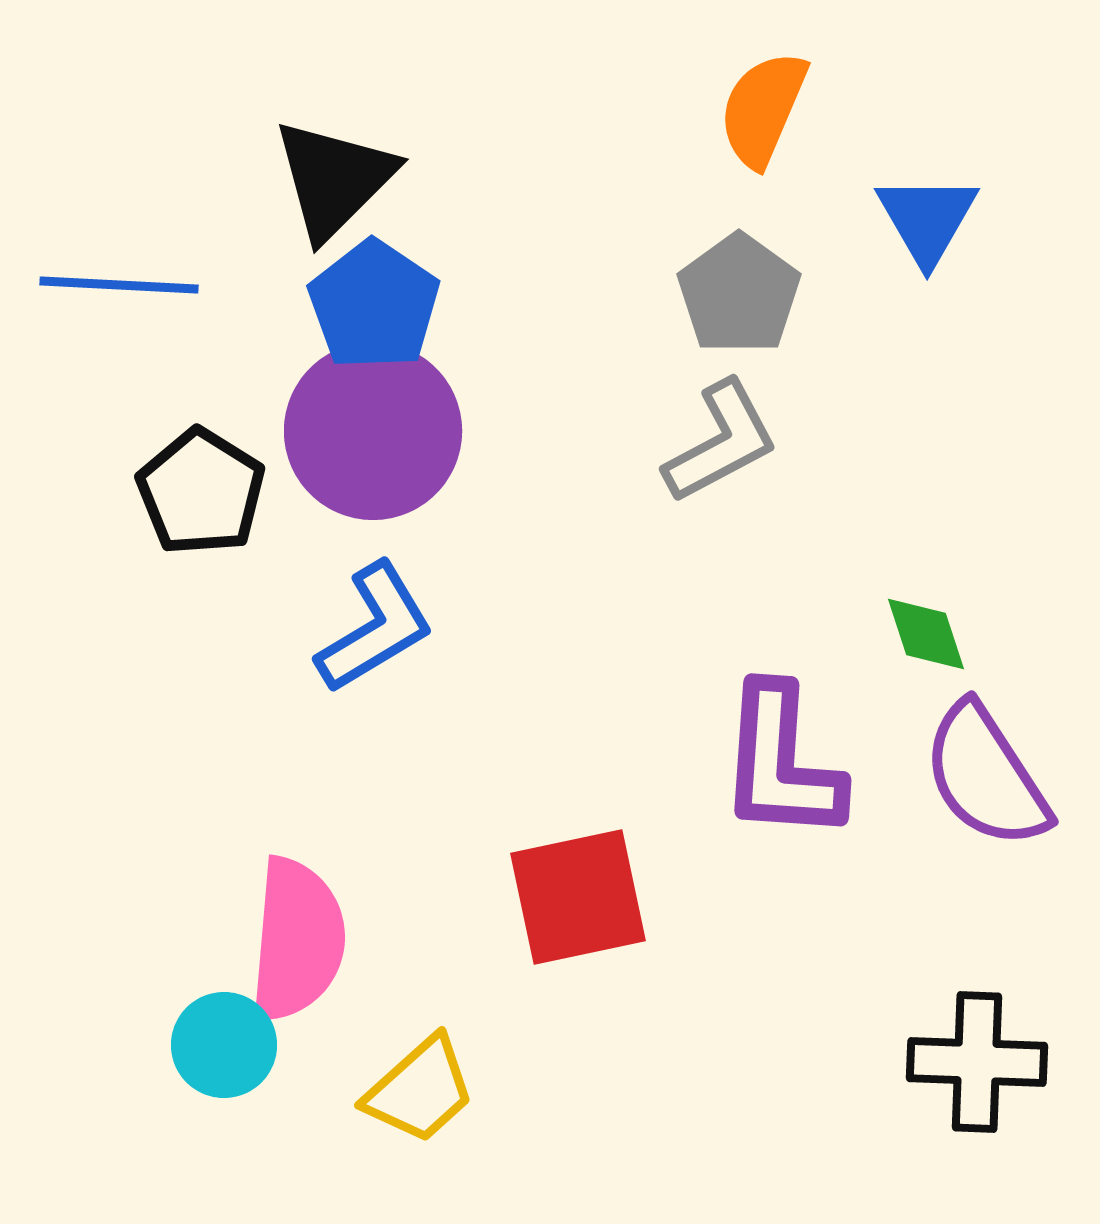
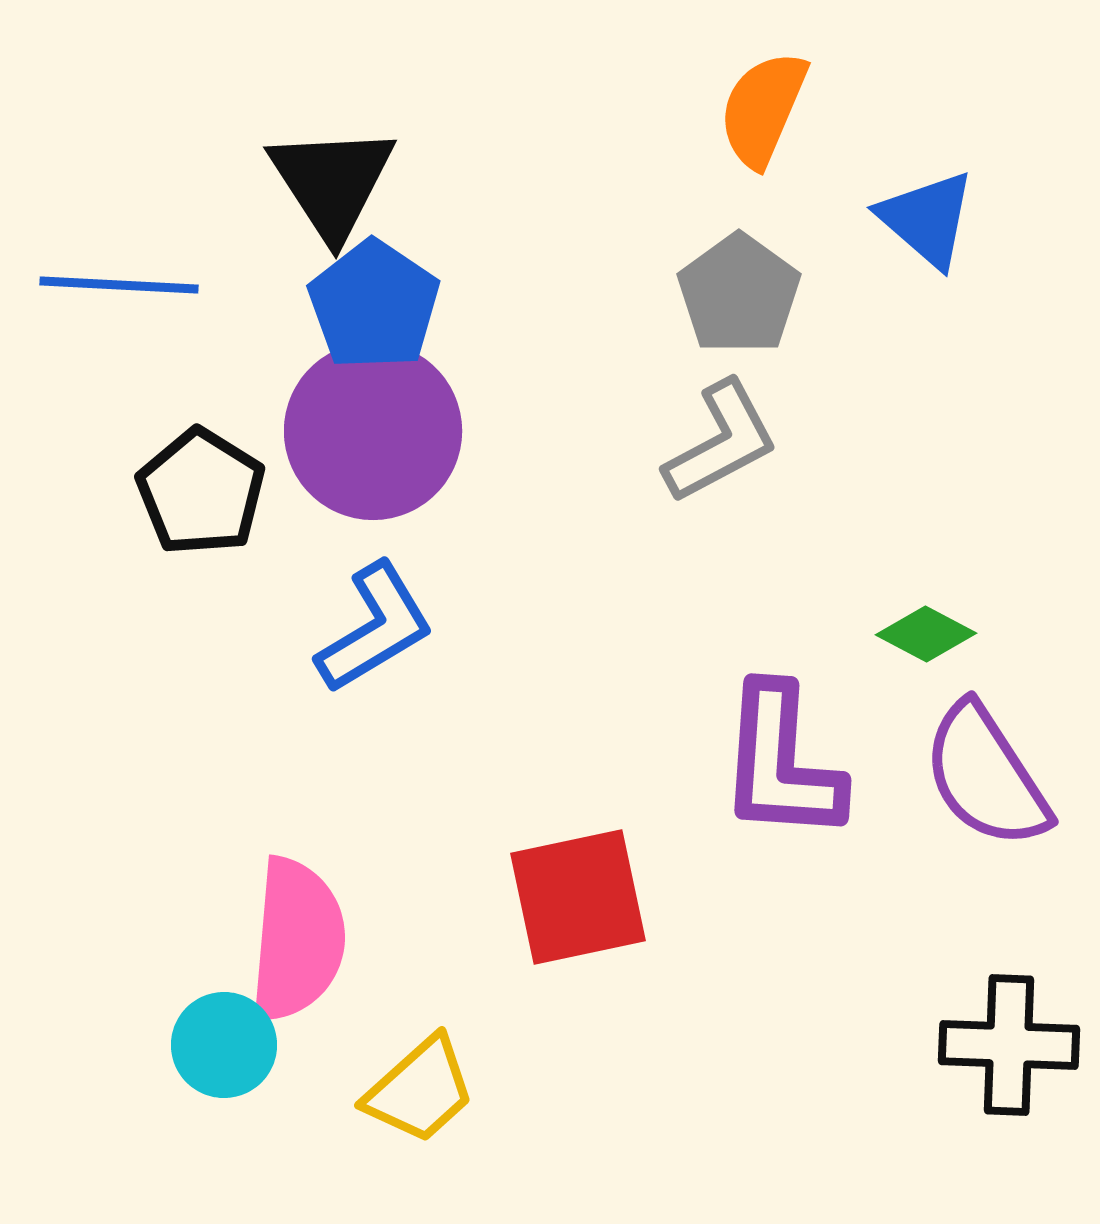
black triangle: moved 2 px left, 3 px down; rotated 18 degrees counterclockwise
blue triangle: rotated 19 degrees counterclockwise
green diamond: rotated 44 degrees counterclockwise
black cross: moved 32 px right, 17 px up
